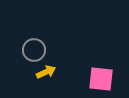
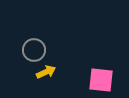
pink square: moved 1 px down
